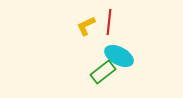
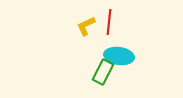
cyan ellipse: rotated 20 degrees counterclockwise
green rectangle: rotated 25 degrees counterclockwise
